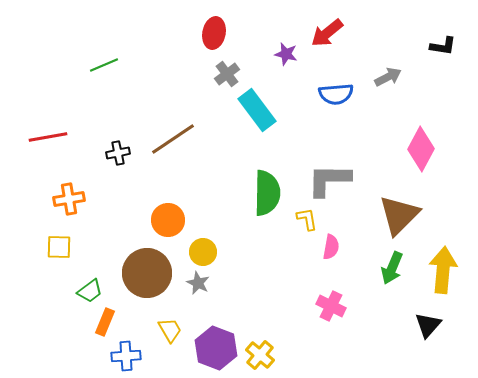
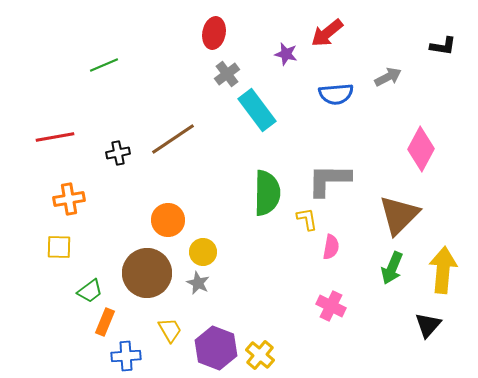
red line: moved 7 px right
